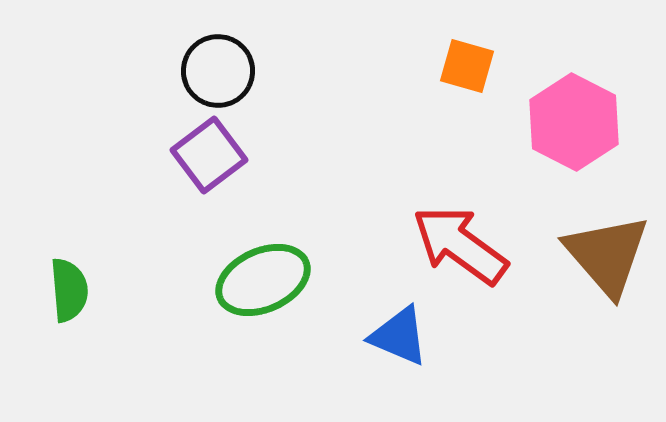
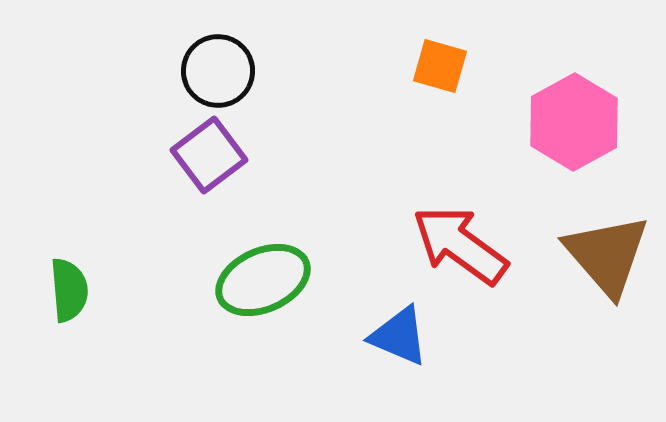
orange square: moved 27 px left
pink hexagon: rotated 4 degrees clockwise
